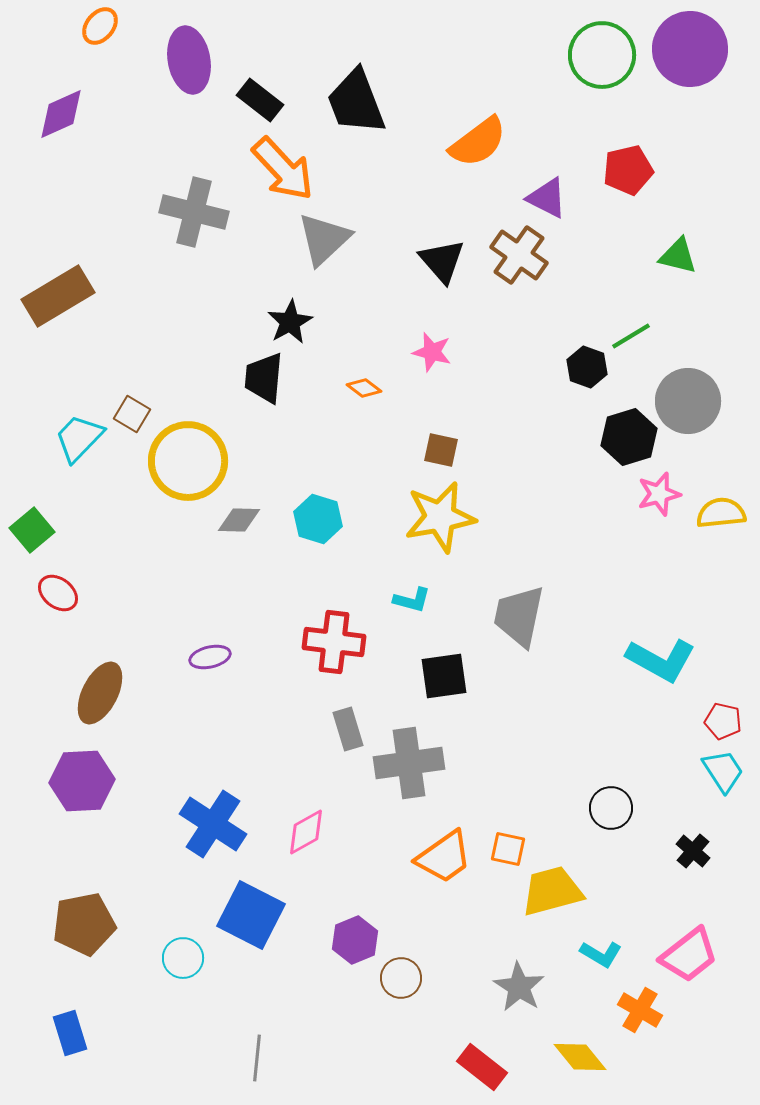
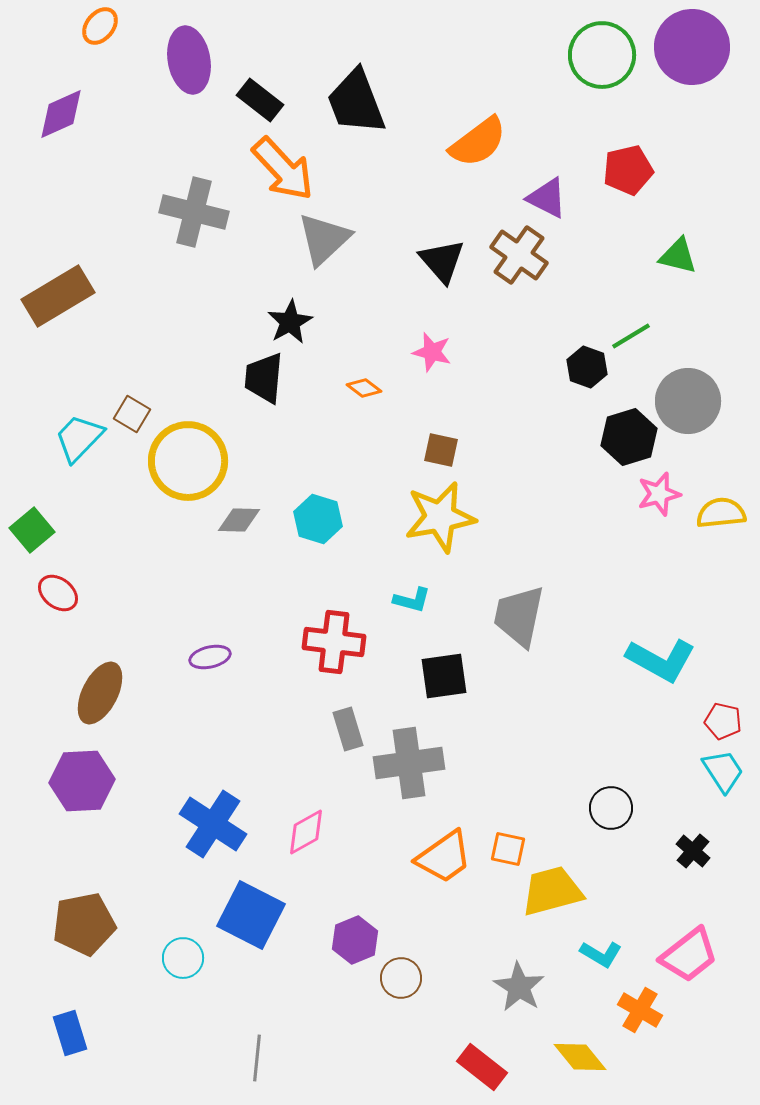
purple circle at (690, 49): moved 2 px right, 2 px up
